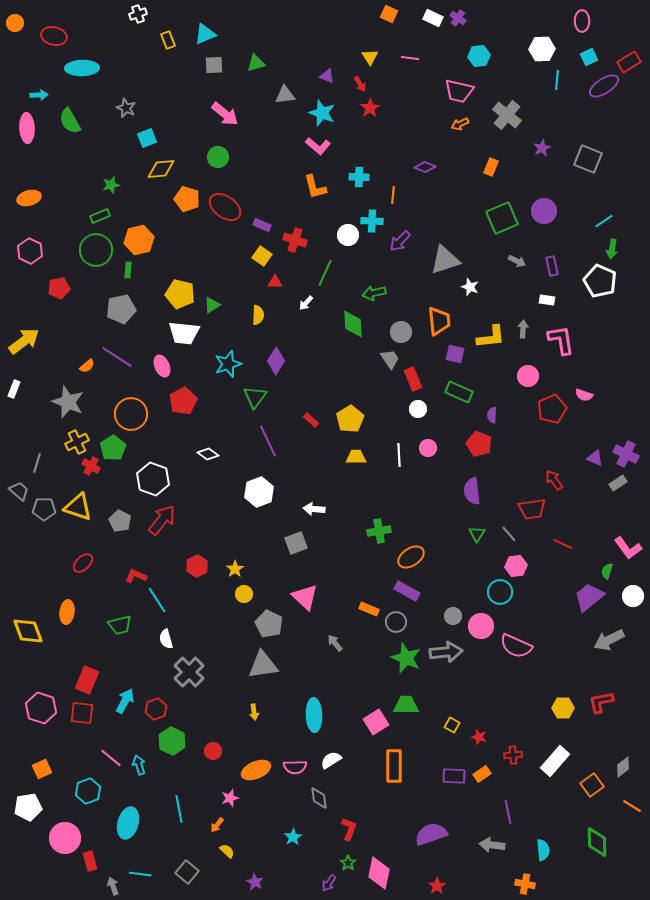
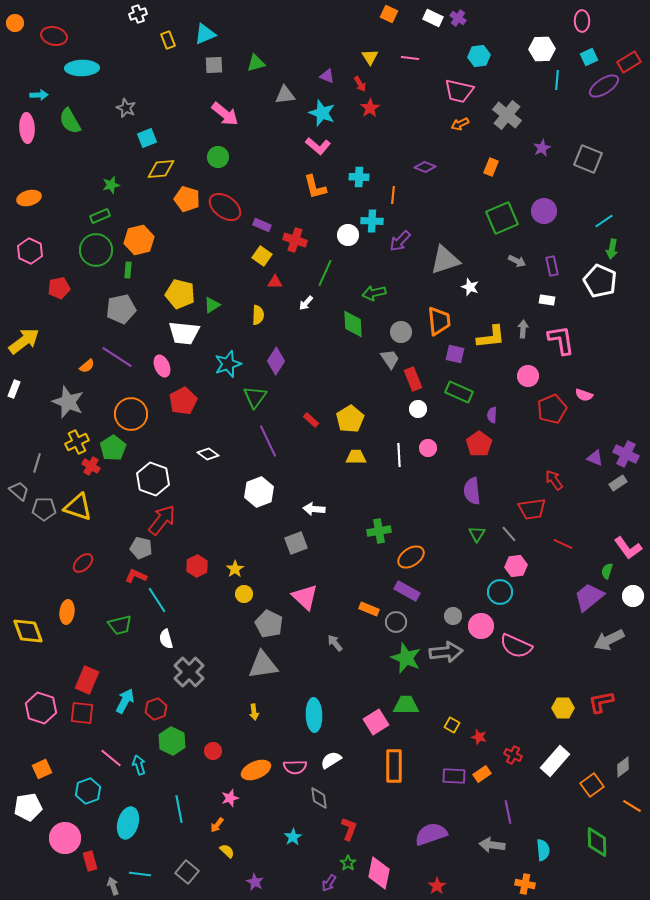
red pentagon at (479, 444): rotated 15 degrees clockwise
gray pentagon at (120, 521): moved 21 px right, 27 px down; rotated 15 degrees counterclockwise
red cross at (513, 755): rotated 30 degrees clockwise
